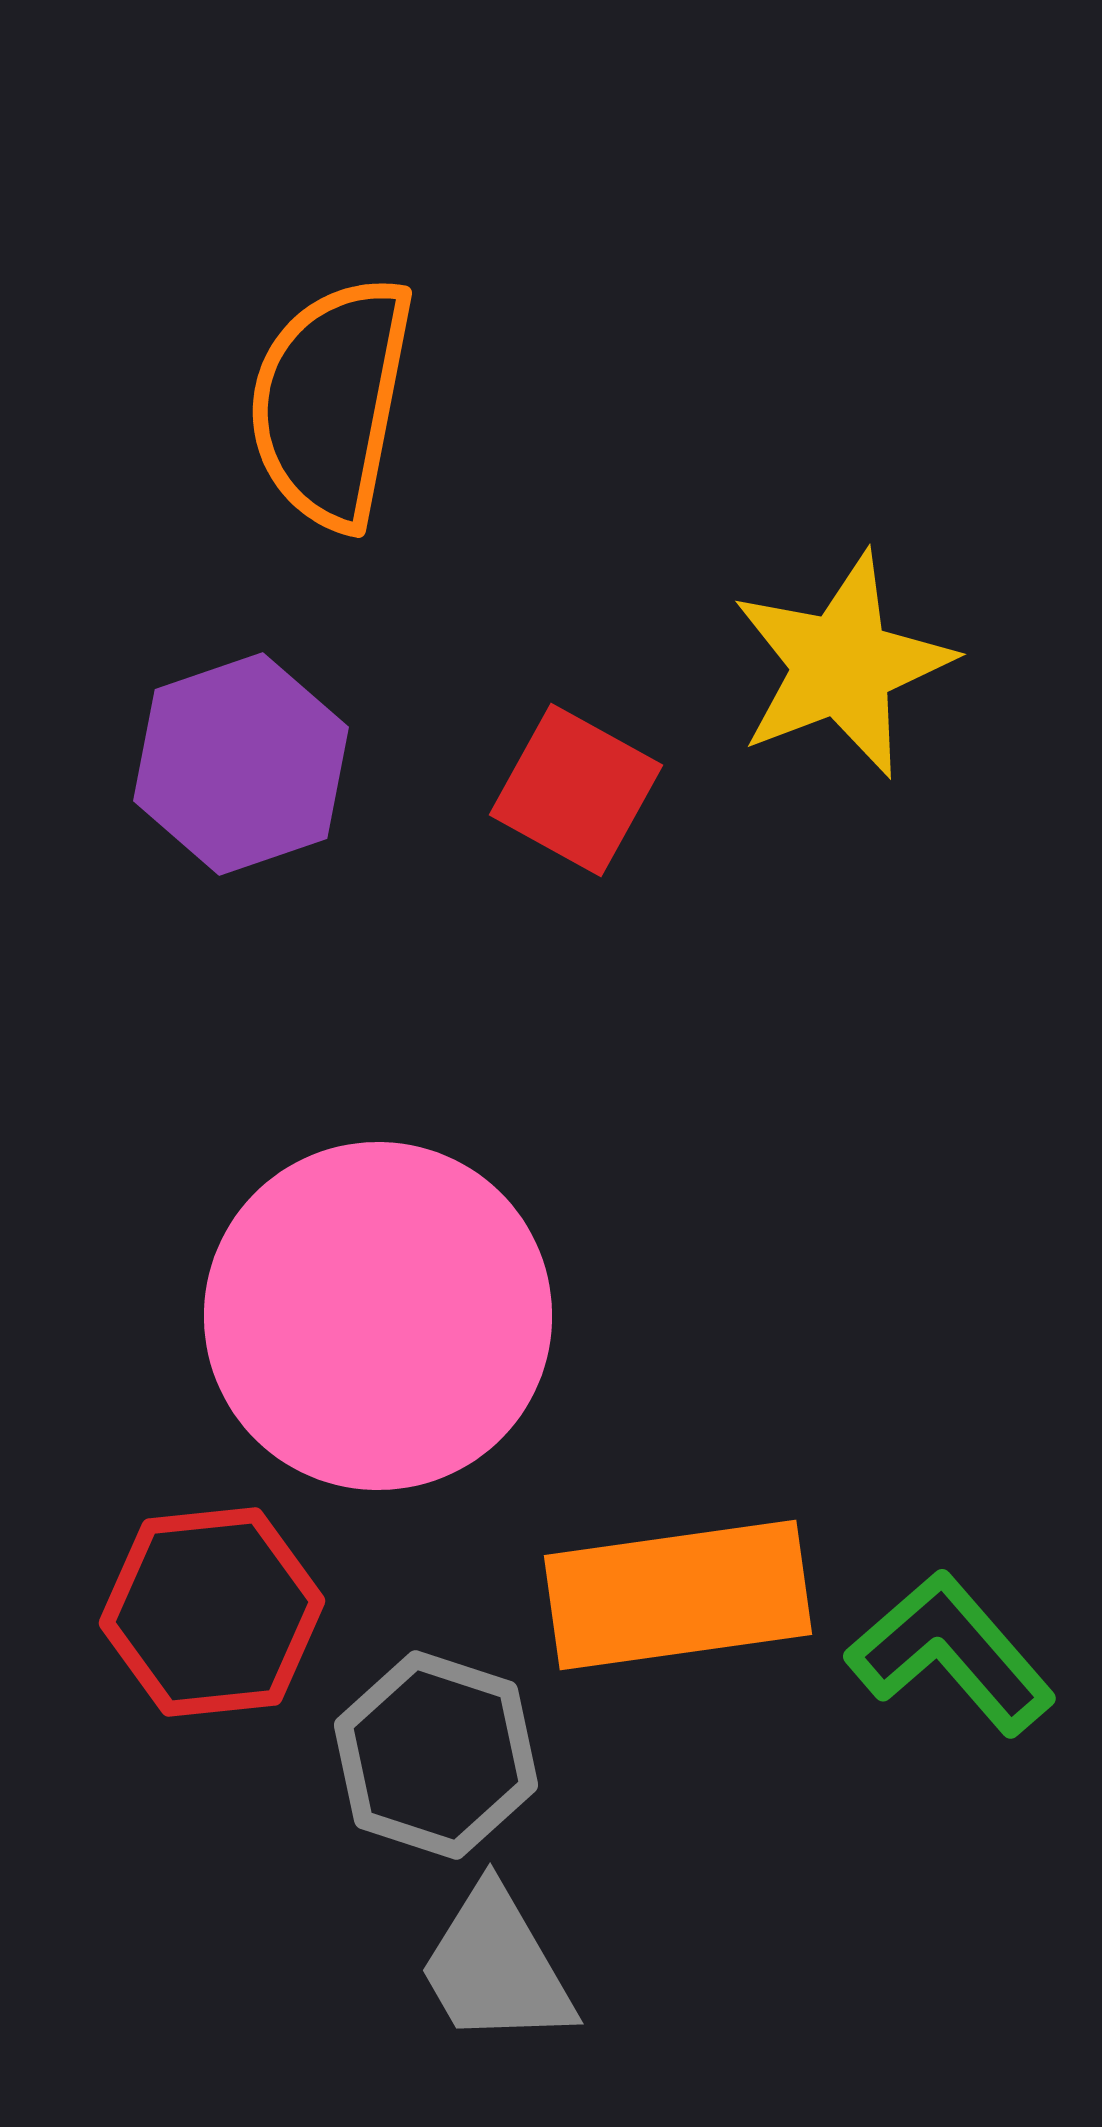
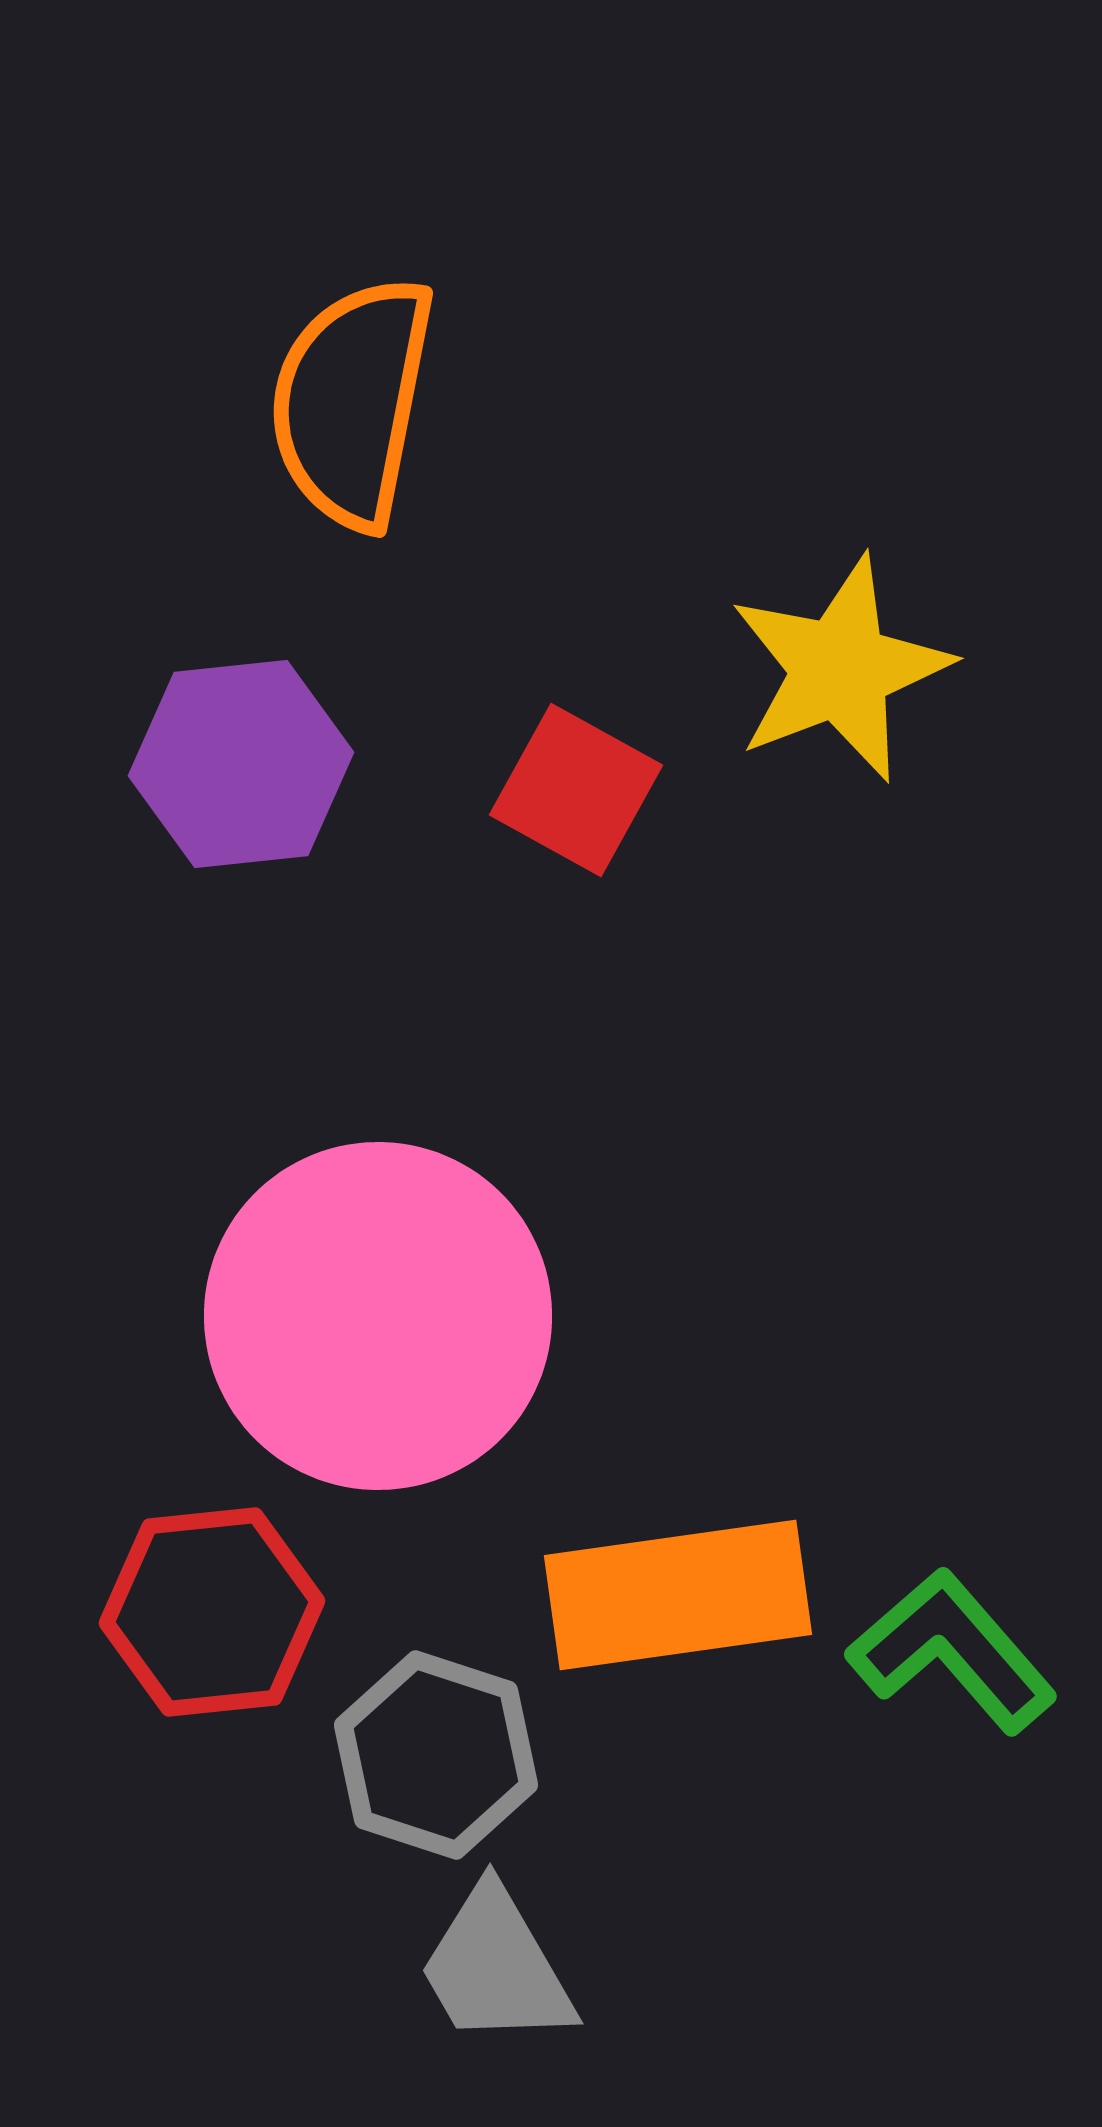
orange semicircle: moved 21 px right
yellow star: moved 2 px left, 4 px down
purple hexagon: rotated 13 degrees clockwise
green L-shape: moved 1 px right, 2 px up
